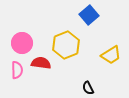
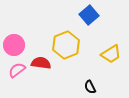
pink circle: moved 8 px left, 2 px down
yellow trapezoid: moved 1 px up
pink semicircle: rotated 126 degrees counterclockwise
black semicircle: moved 2 px right, 1 px up
